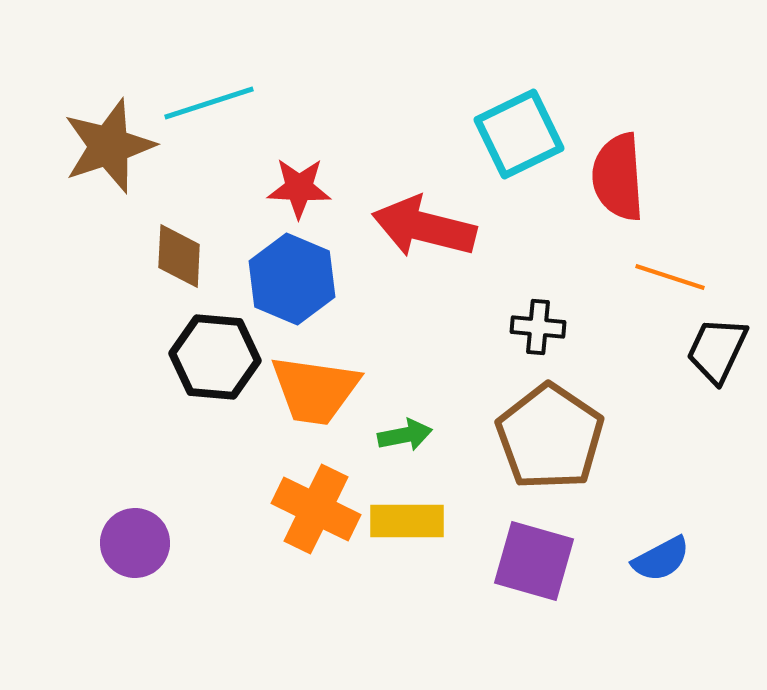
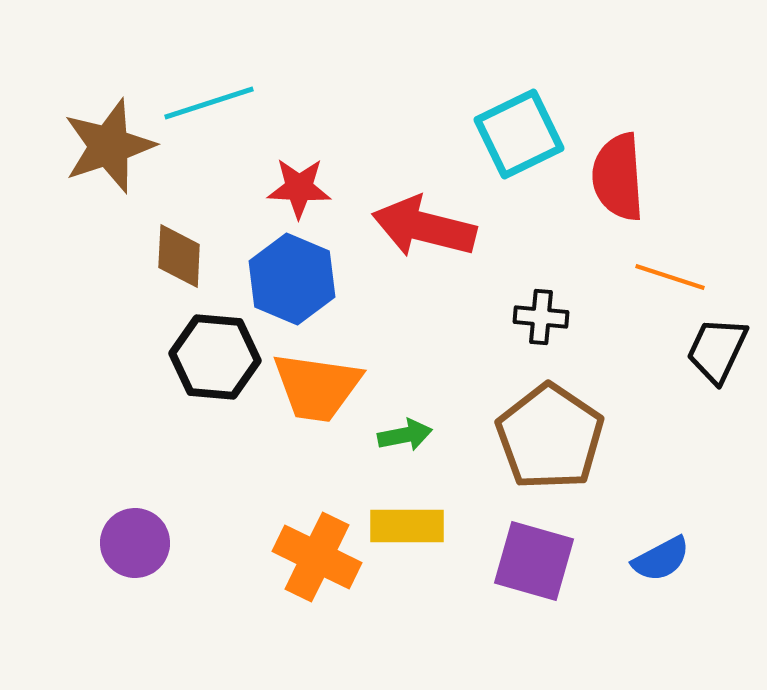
black cross: moved 3 px right, 10 px up
orange trapezoid: moved 2 px right, 3 px up
orange cross: moved 1 px right, 48 px down
yellow rectangle: moved 5 px down
